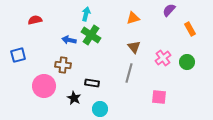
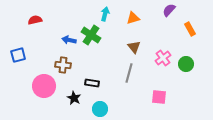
cyan arrow: moved 19 px right
green circle: moved 1 px left, 2 px down
